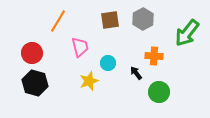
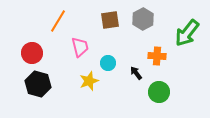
orange cross: moved 3 px right
black hexagon: moved 3 px right, 1 px down
